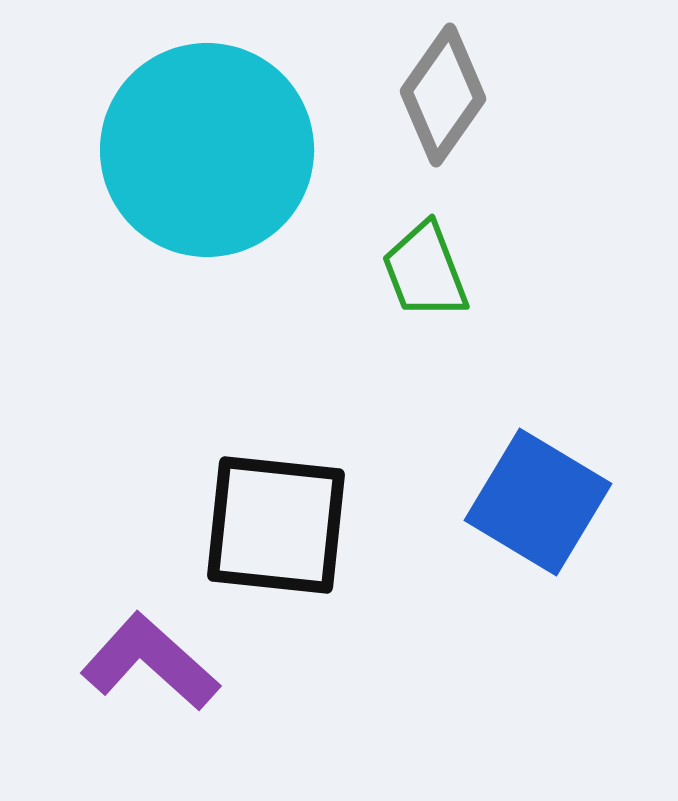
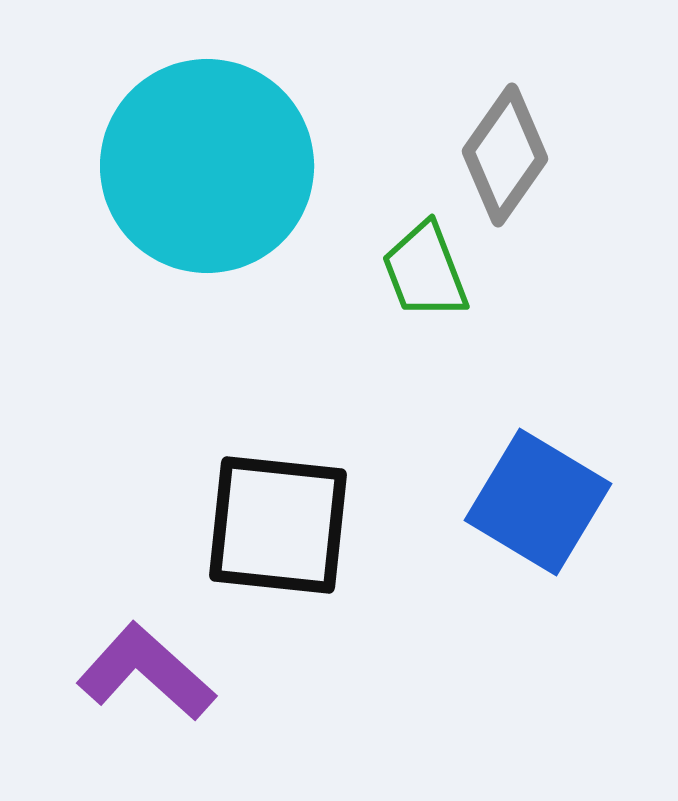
gray diamond: moved 62 px right, 60 px down
cyan circle: moved 16 px down
black square: moved 2 px right
purple L-shape: moved 4 px left, 10 px down
